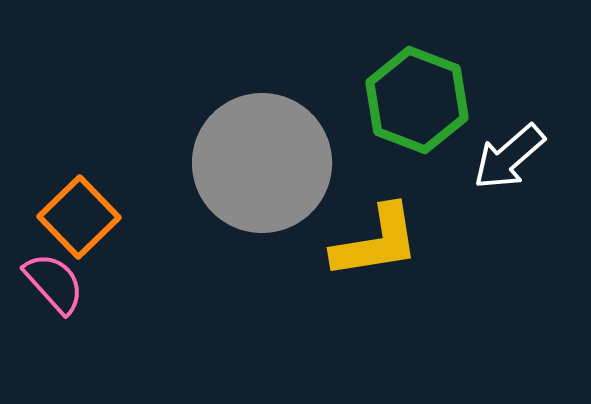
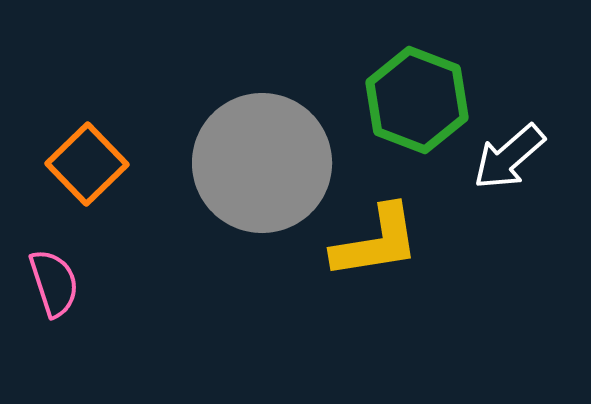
orange square: moved 8 px right, 53 px up
pink semicircle: rotated 24 degrees clockwise
